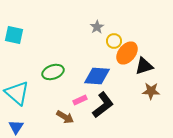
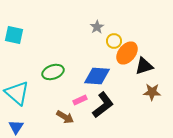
brown star: moved 1 px right, 1 px down
